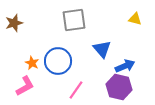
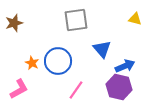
gray square: moved 2 px right
pink L-shape: moved 6 px left, 3 px down
